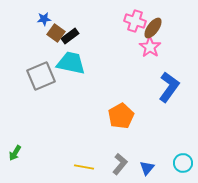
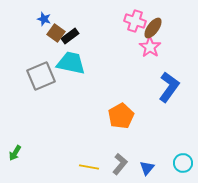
blue star: rotated 24 degrees clockwise
yellow line: moved 5 px right
